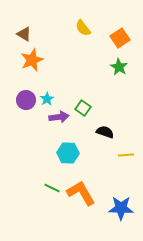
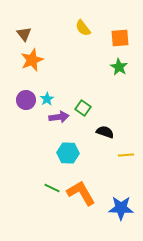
brown triangle: rotated 21 degrees clockwise
orange square: rotated 30 degrees clockwise
